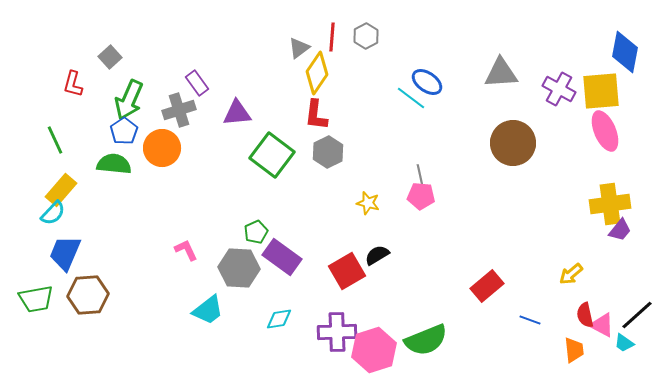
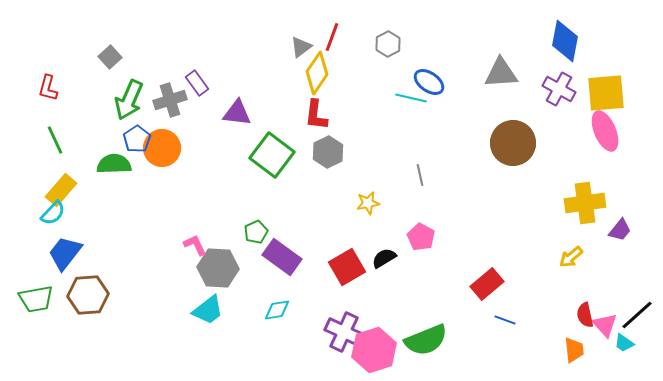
gray hexagon at (366, 36): moved 22 px right, 8 px down
red line at (332, 37): rotated 16 degrees clockwise
gray triangle at (299, 48): moved 2 px right, 1 px up
blue diamond at (625, 52): moved 60 px left, 11 px up
blue ellipse at (427, 82): moved 2 px right
red L-shape at (73, 84): moved 25 px left, 4 px down
yellow square at (601, 91): moved 5 px right, 2 px down
cyan line at (411, 98): rotated 24 degrees counterclockwise
gray cross at (179, 110): moved 9 px left, 10 px up
purple triangle at (237, 113): rotated 12 degrees clockwise
blue pentagon at (124, 131): moved 13 px right, 8 px down
green semicircle at (114, 164): rotated 8 degrees counterclockwise
pink pentagon at (421, 196): moved 41 px down; rotated 24 degrees clockwise
yellow star at (368, 203): rotated 25 degrees counterclockwise
yellow cross at (610, 204): moved 25 px left, 1 px up
pink L-shape at (186, 250): moved 9 px right, 5 px up
blue trapezoid at (65, 253): rotated 15 degrees clockwise
black semicircle at (377, 255): moved 7 px right, 3 px down
gray hexagon at (239, 268): moved 21 px left
red square at (347, 271): moved 4 px up
yellow arrow at (571, 274): moved 17 px up
red rectangle at (487, 286): moved 2 px up
cyan diamond at (279, 319): moved 2 px left, 9 px up
blue line at (530, 320): moved 25 px left
pink triangle at (602, 325): moved 3 px right; rotated 20 degrees clockwise
purple cross at (337, 332): moved 7 px right; rotated 27 degrees clockwise
